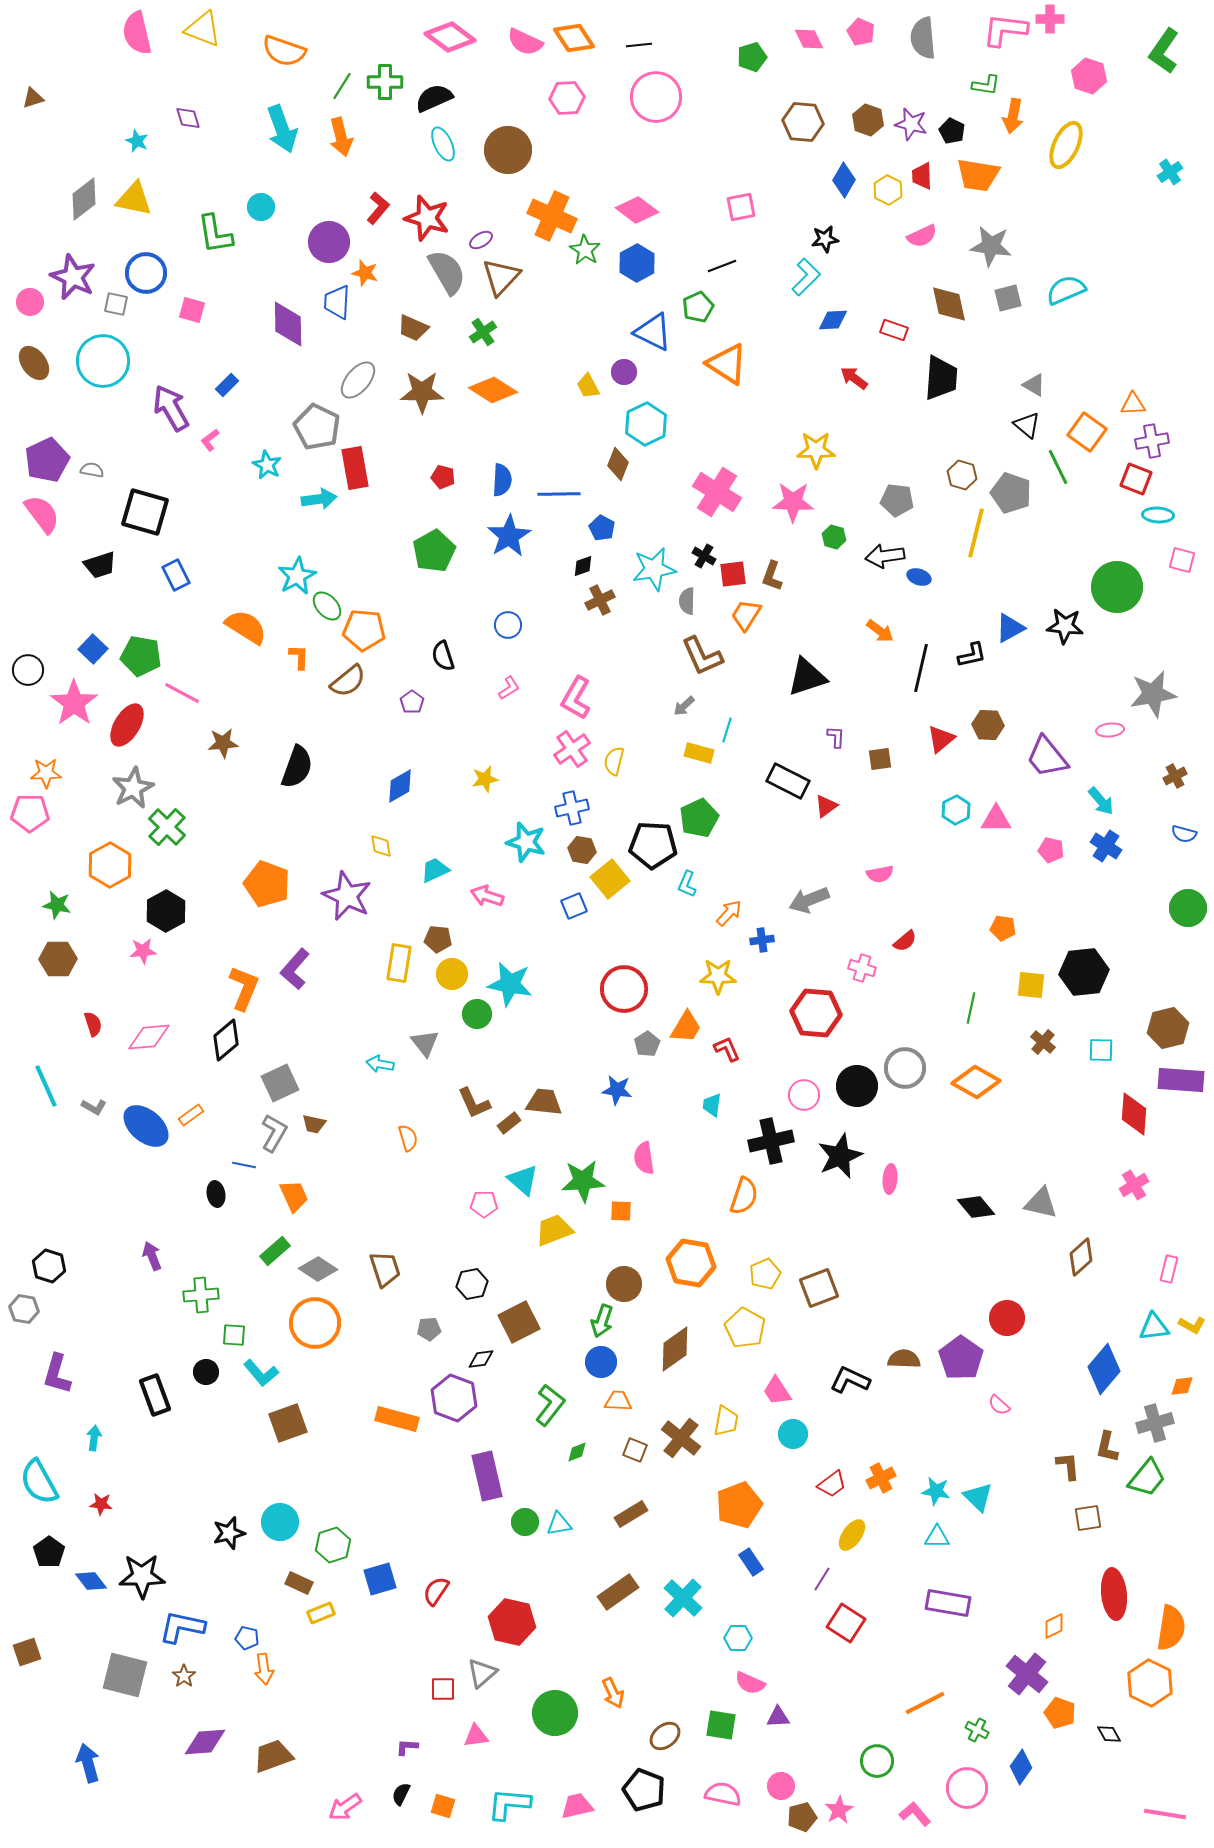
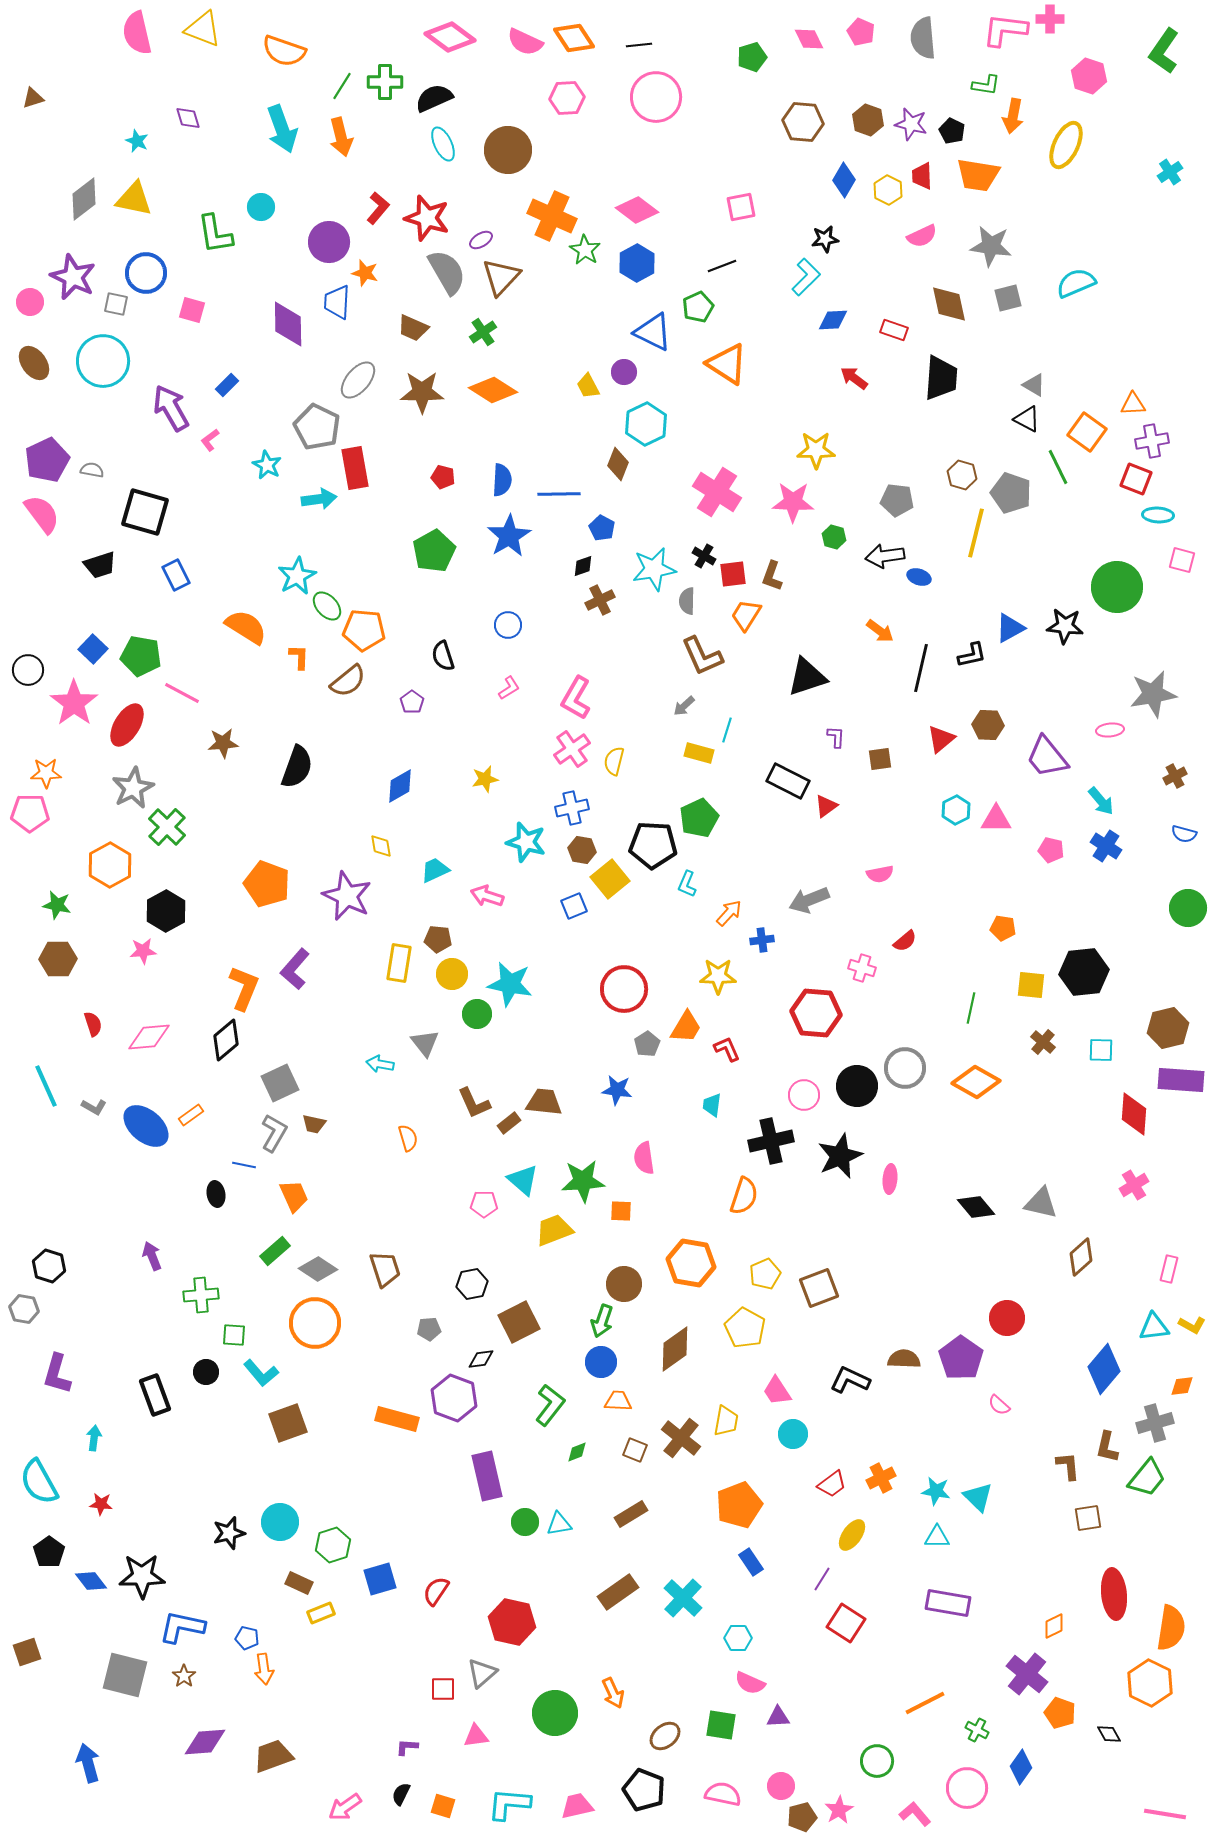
cyan semicircle at (1066, 290): moved 10 px right, 7 px up
black triangle at (1027, 425): moved 6 px up; rotated 12 degrees counterclockwise
